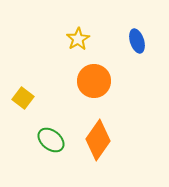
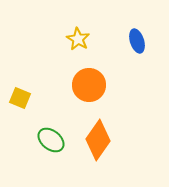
yellow star: rotated 10 degrees counterclockwise
orange circle: moved 5 px left, 4 px down
yellow square: moved 3 px left; rotated 15 degrees counterclockwise
